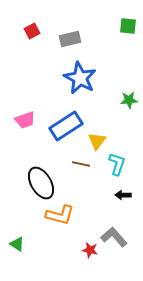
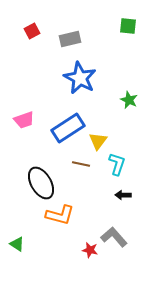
green star: rotated 30 degrees clockwise
pink trapezoid: moved 1 px left
blue rectangle: moved 2 px right, 2 px down
yellow triangle: moved 1 px right
